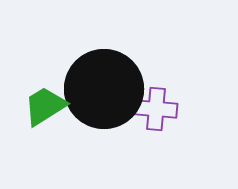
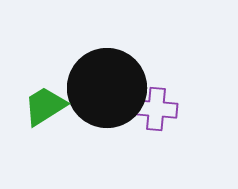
black circle: moved 3 px right, 1 px up
